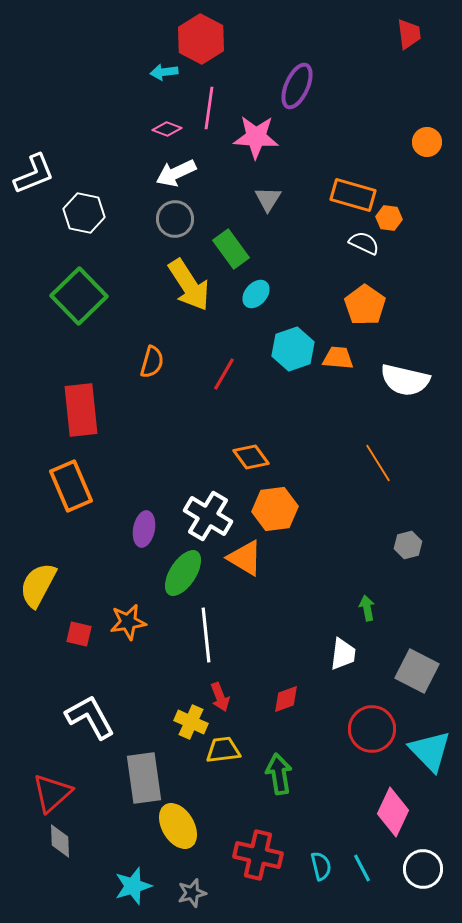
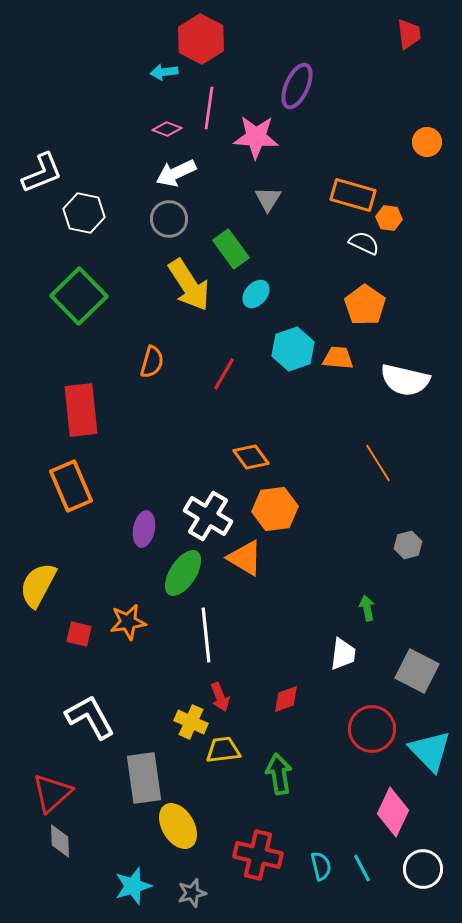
white L-shape at (34, 174): moved 8 px right, 1 px up
gray circle at (175, 219): moved 6 px left
